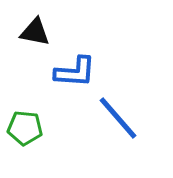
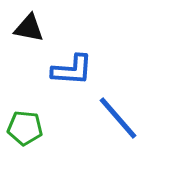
black triangle: moved 6 px left, 4 px up
blue L-shape: moved 3 px left, 2 px up
